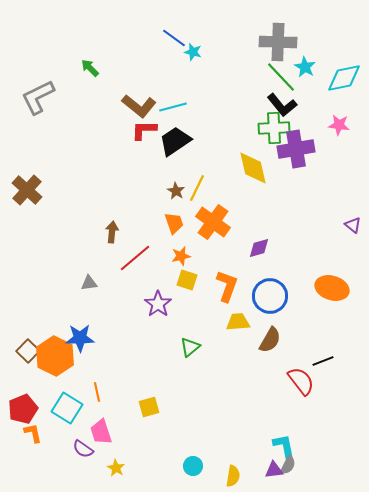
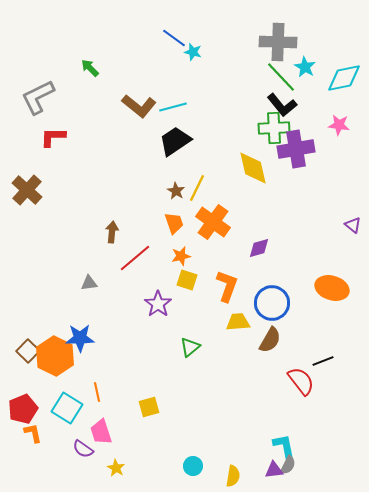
red L-shape at (144, 130): moved 91 px left, 7 px down
blue circle at (270, 296): moved 2 px right, 7 px down
